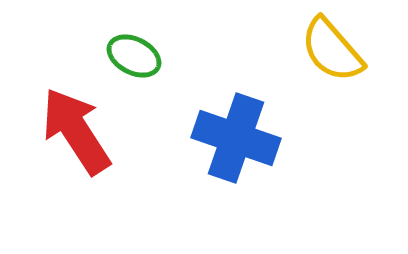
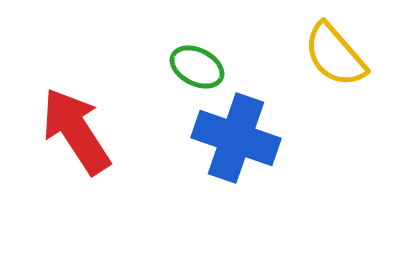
yellow semicircle: moved 3 px right, 5 px down
green ellipse: moved 63 px right, 11 px down
